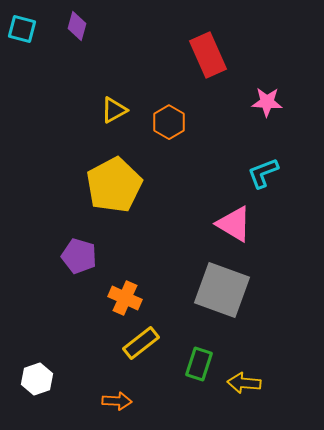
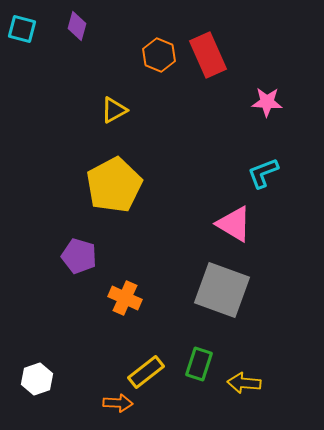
orange hexagon: moved 10 px left, 67 px up; rotated 8 degrees counterclockwise
yellow rectangle: moved 5 px right, 29 px down
orange arrow: moved 1 px right, 2 px down
